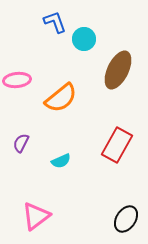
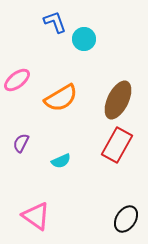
brown ellipse: moved 30 px down
pink ellipse: rotated 32 degrees counterclockwise
orange semicircle: rotated 8 degrees clockwise
pink triangle: rotated 48 degrees counterclockwise
